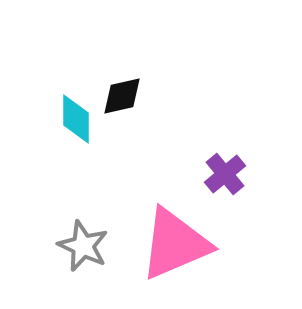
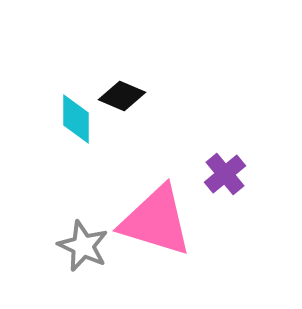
black diamond: rotated 36 degrees clockwise
pink triangle: moved 19 px left, 23 px up; rotated 40 degrees clockwise
